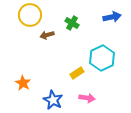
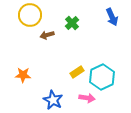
blue arrow: rotated 78 degrees clockwise
green cross: rotated 16 degrees clockwise
cyan hexagon: moved 19 px down
yellow rectangle: moved 1 px up
orange star: moved 8 px up; rotated 28 degrees counterclockwise
